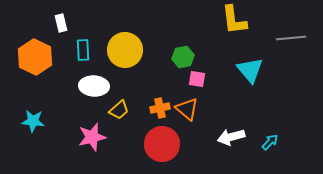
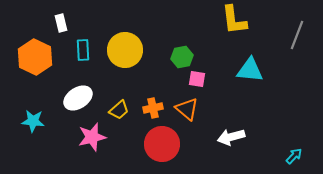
gray line: moved 6 px right, 3 px up; rotated 64 degrees counterclockwise
green hexagon: moved 1 px left
cyan triangle: rotated 44 degrees counterclockwise
white ellipse: moved 16 px left, 12 px down; rotated 36 degrees counterclockwise
orange cross: moved 7 px left
cyan arrow: moved 24 px right, 14 px down
